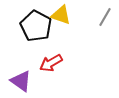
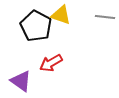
gray line: rotated 66 degrees clockwise
